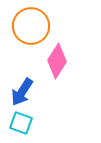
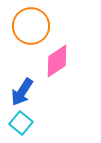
pink diamond: rotated 24 degrees clockwise
cyan square: rotated 20 degrees clockwise
